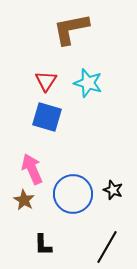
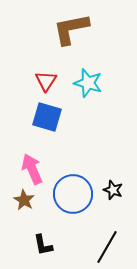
black L-shape: rotated 10 degrees counterclockwise
